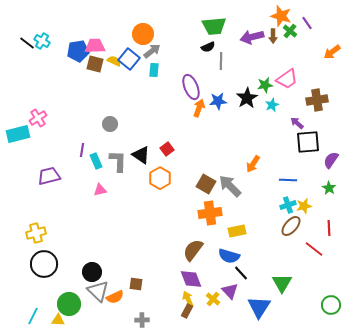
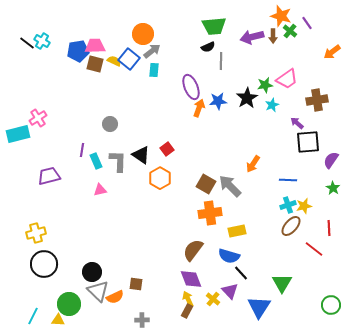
green star at (329, 188): moved 4 px right
